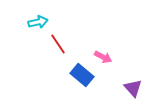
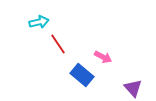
cyan arrow: moved 1 px right
